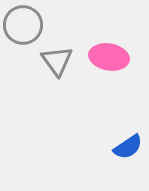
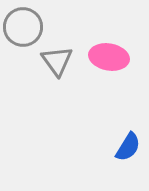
gray circle: moved 2 px down
blue semicircle: rotated 24 degrees counterclockwise
